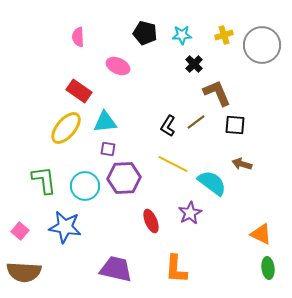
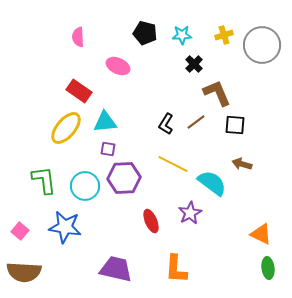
black L-shape: moved 2 px left, 2 px up
